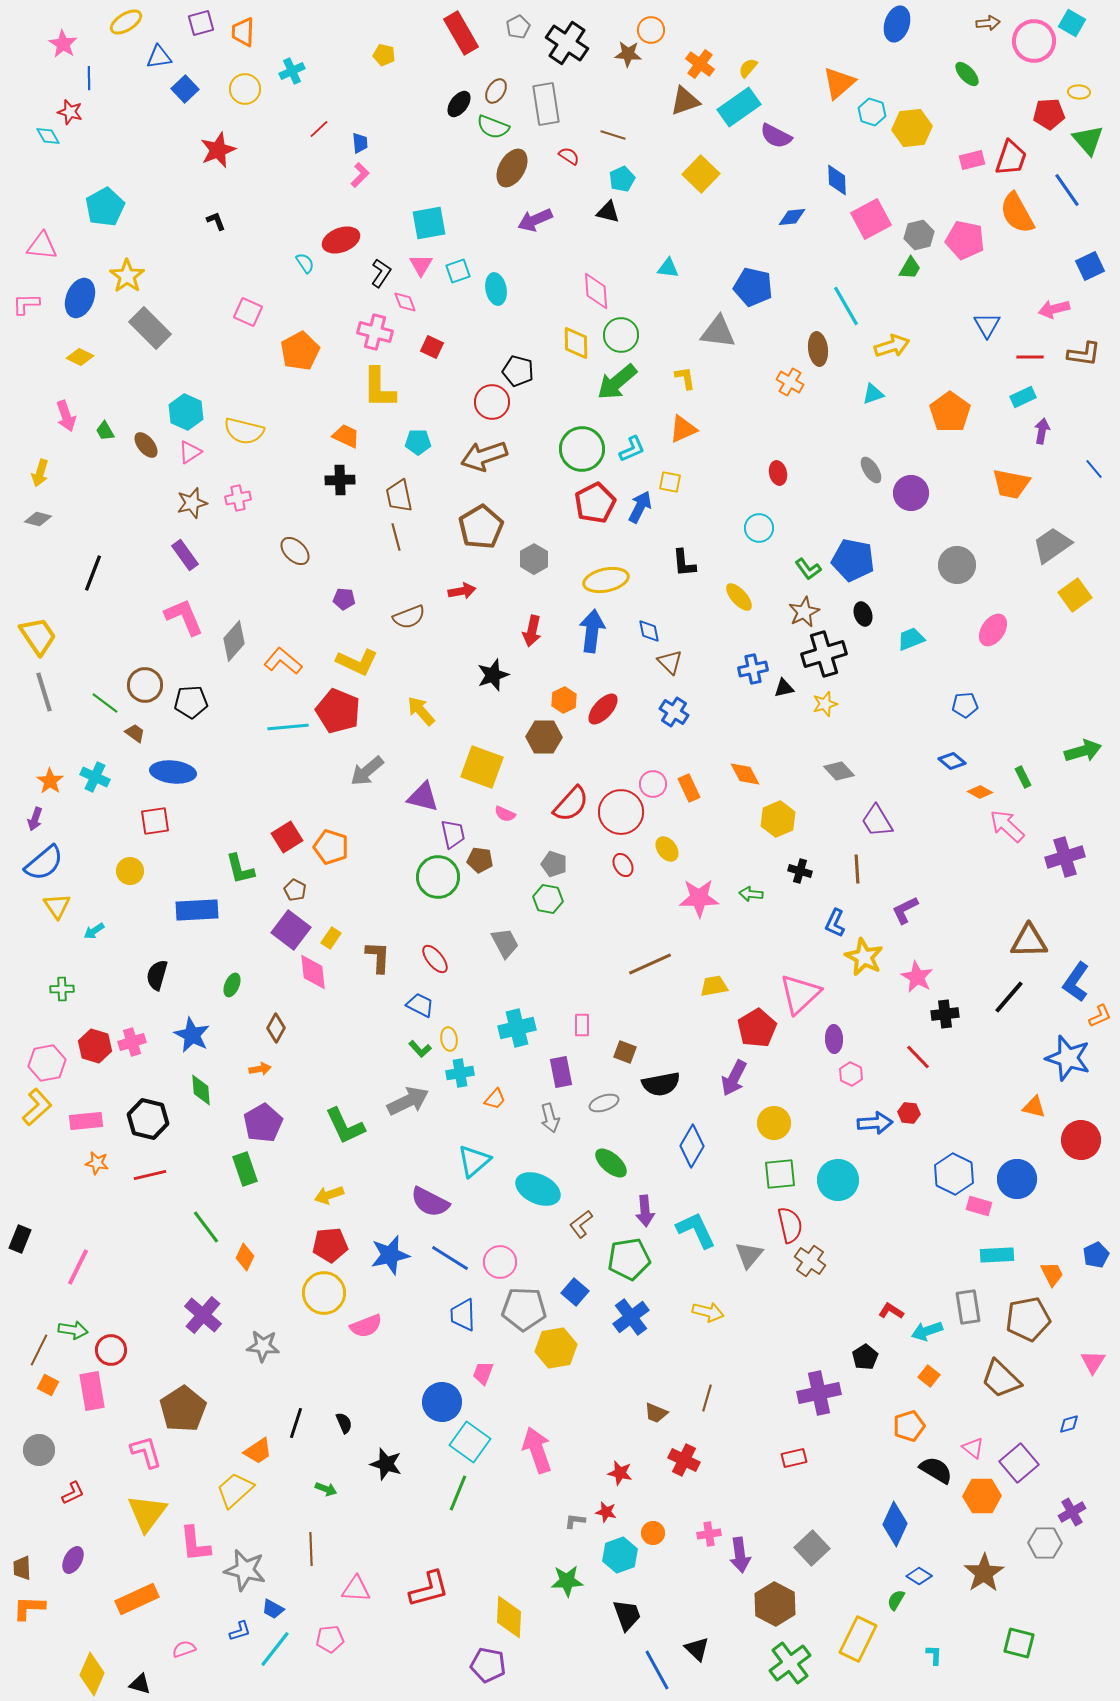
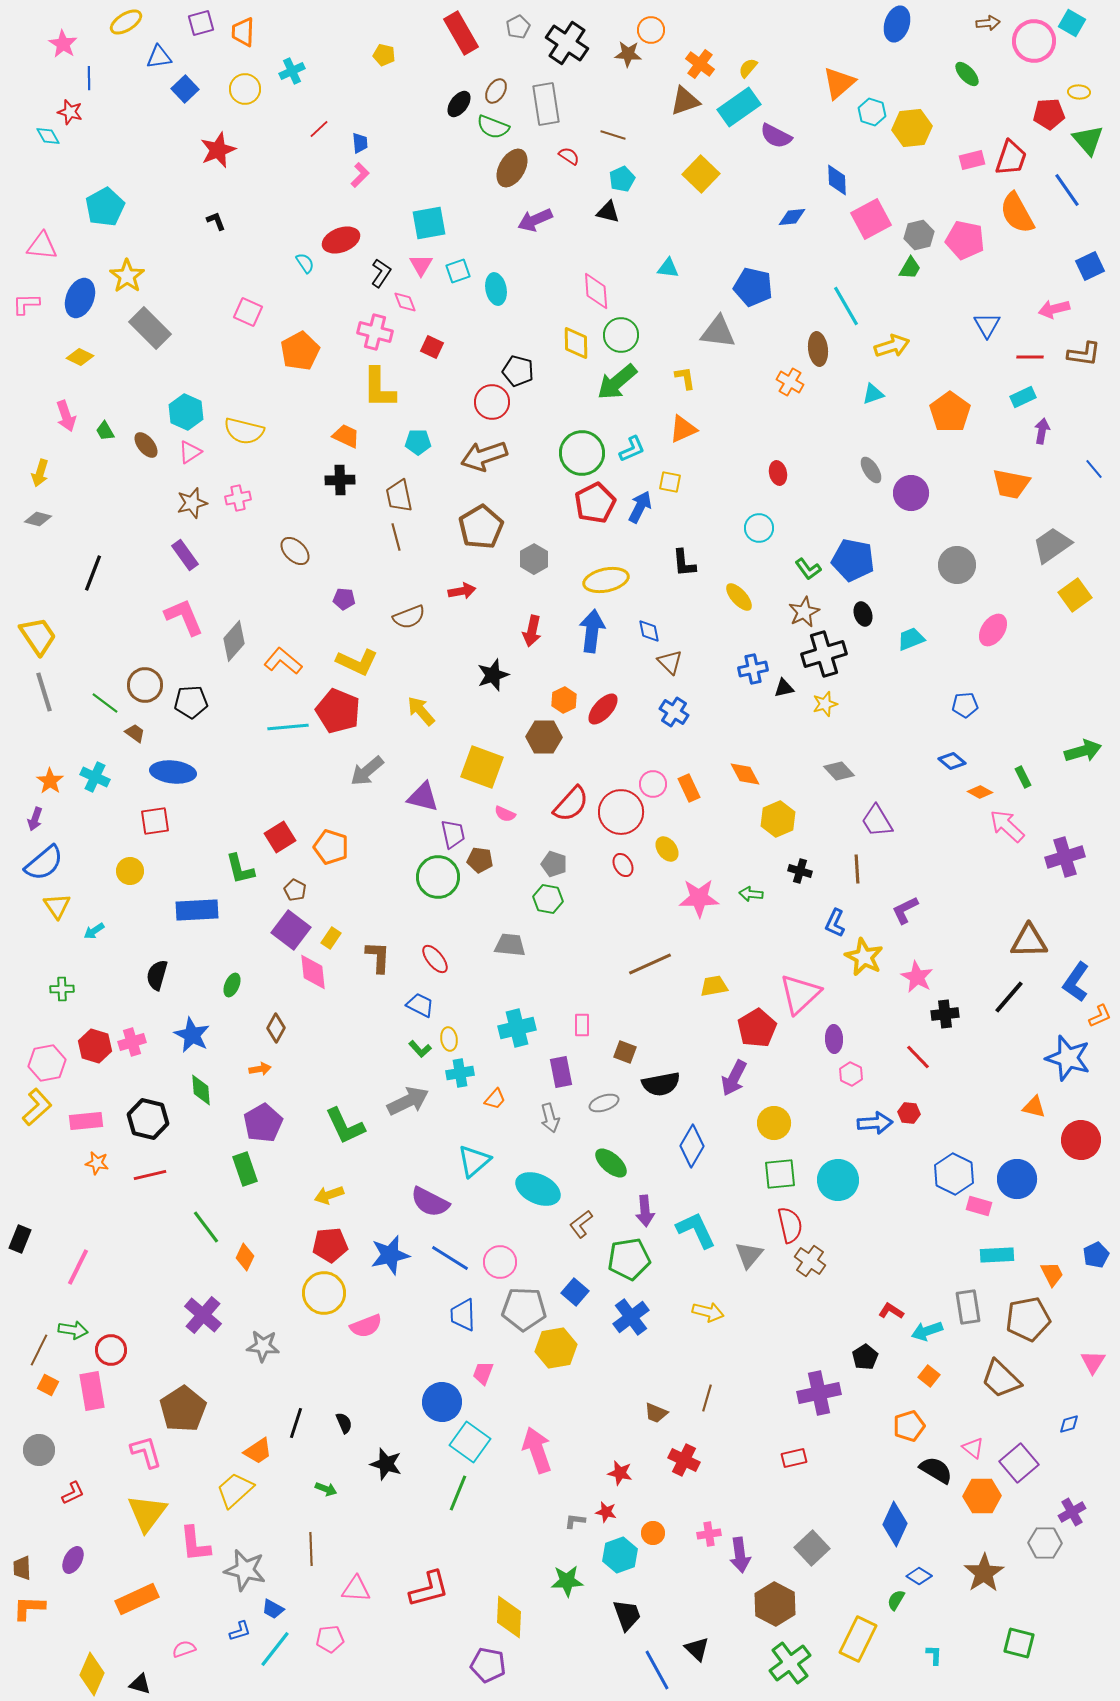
green circle at (582, 449): moved 4 px down
red square at (287, 837): moved 7 px left
gray trapezoid at (505, 943): moved 5 px right, 2 px down; rotated 56 degrees counterclockwise
